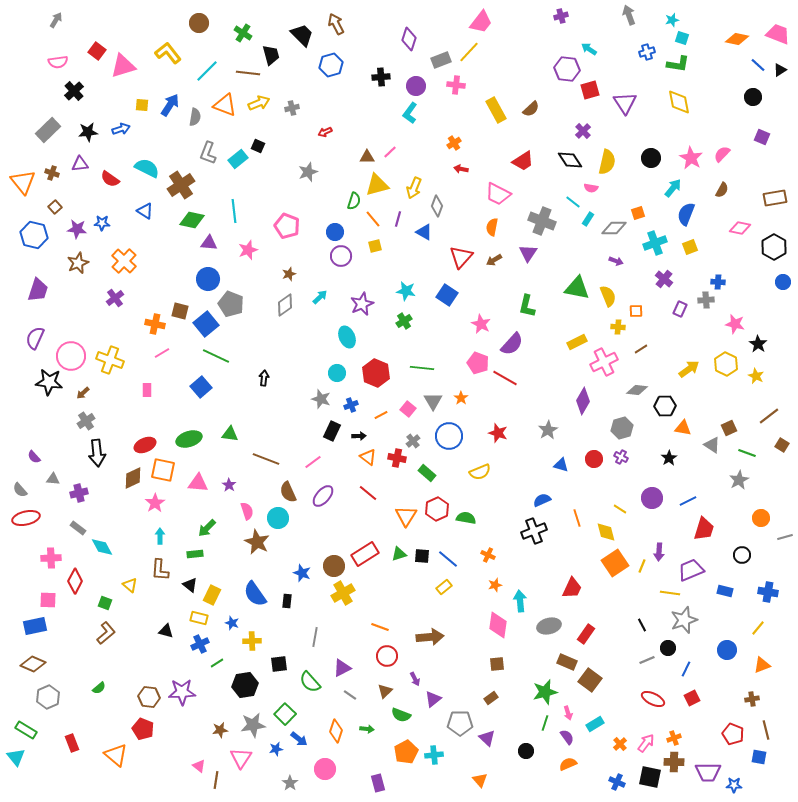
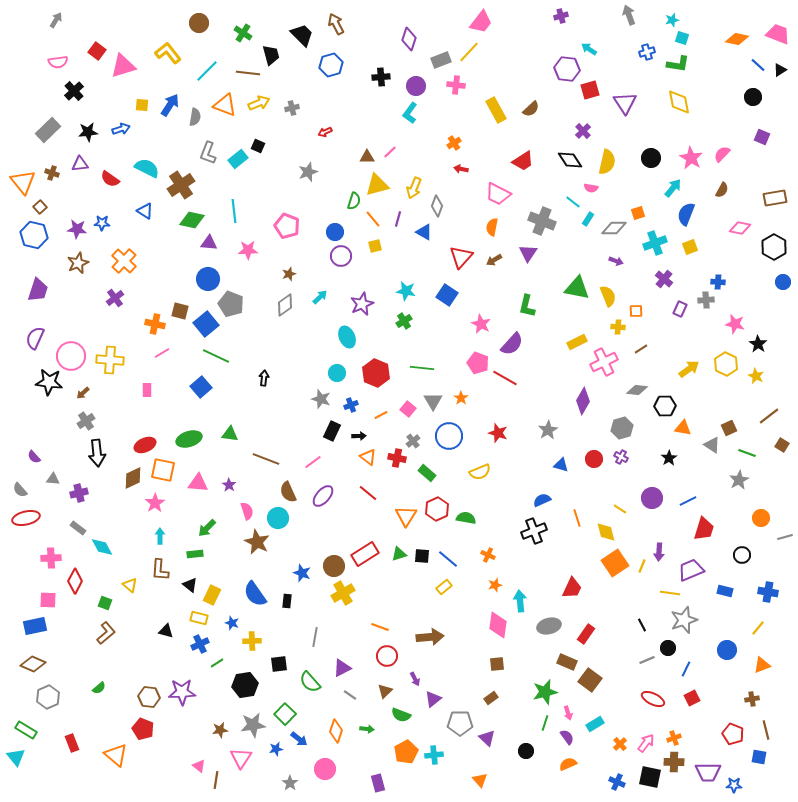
brown square at (55, 207): moved 15 px left
pink star at (248, 250): rotated 18 degrees clockwise
yellow cross at (110, 360): rotated 16 degrees counterclockwise
